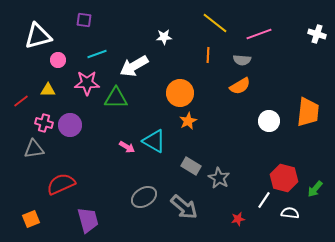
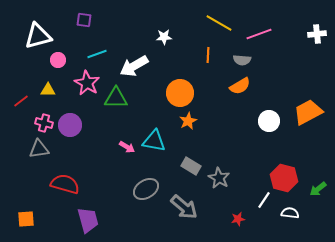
yellow line: moved 4 px right; rotated 8 degrees counterclockwise
white cross: rotated 24 degrees counterclockwise
pink star: rotated 30 degrees clockwise
orange trapezoid: rotated 124 degrees counterclockwise
cyan triangle: rotated 20 degrees counterclockwise
gray triangle: moved 5 px right
red semicircle: moved 4 px right; rotated 40 degrees clockwise
green arrow: moved 3 px right; rotated 12 degrees clockwise
gray ellipse: moved 2 px right, 8 px up
orange square: moved 5 px left; rotated 18 degrees clockwise
